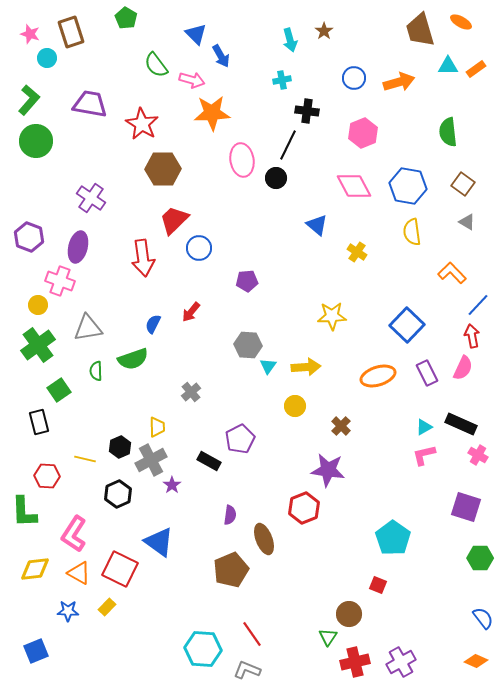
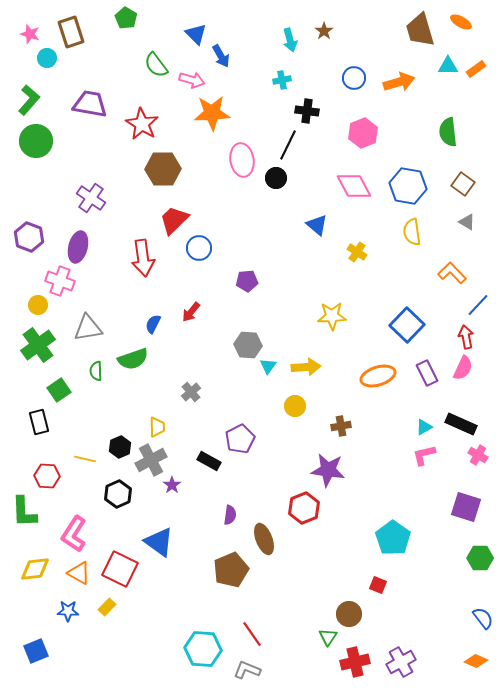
red arrow at (472, 336): moved 6 px left, 1 px down
brown cross at (341, 426): rotated 36 degrees clockwise
